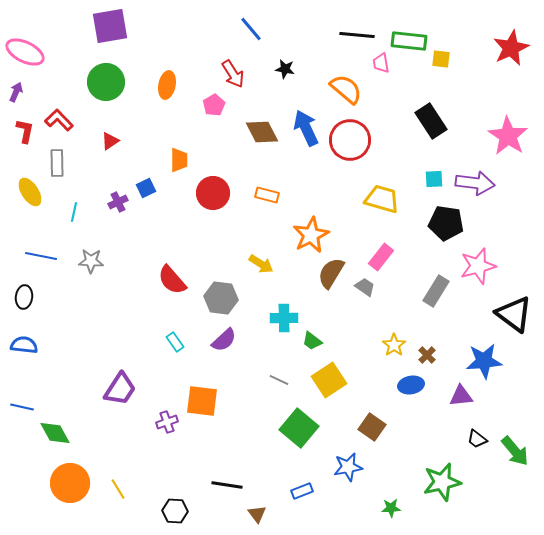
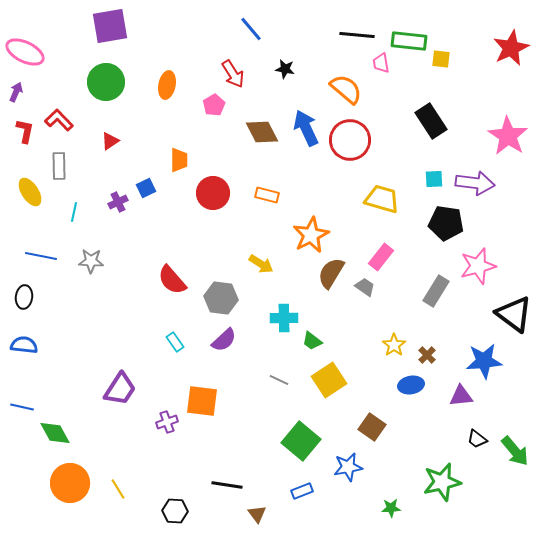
gray rectangle at (57, 163): moved 2 px right, 3 px down
green square at (299, 428): moved 2 px right, 13 px down
